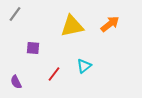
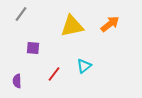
gray line: moved 6 px right
purple semicircle: moved 1 px right, 1 px up; rotated 24 degrees clockwise
